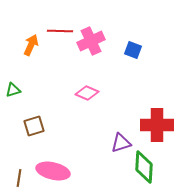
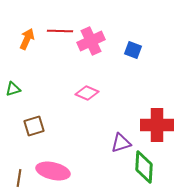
orange arrow: moved 4 px left, 6 px up
green triangle: moved 1 px up
